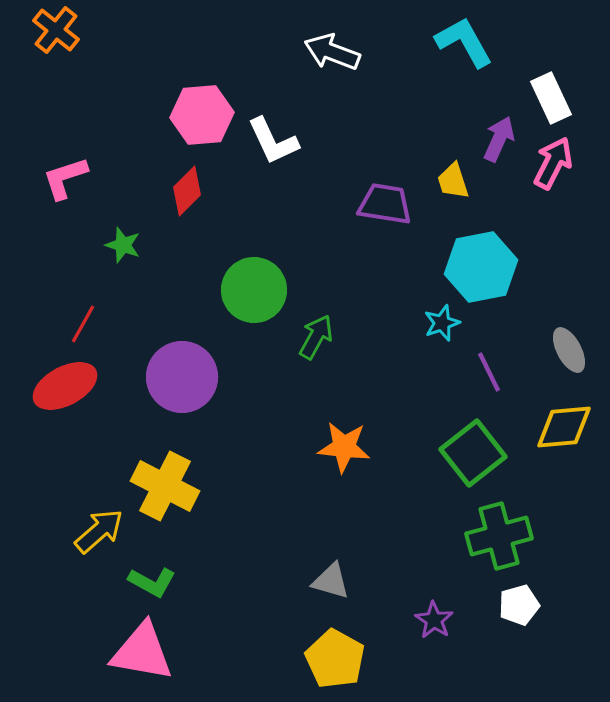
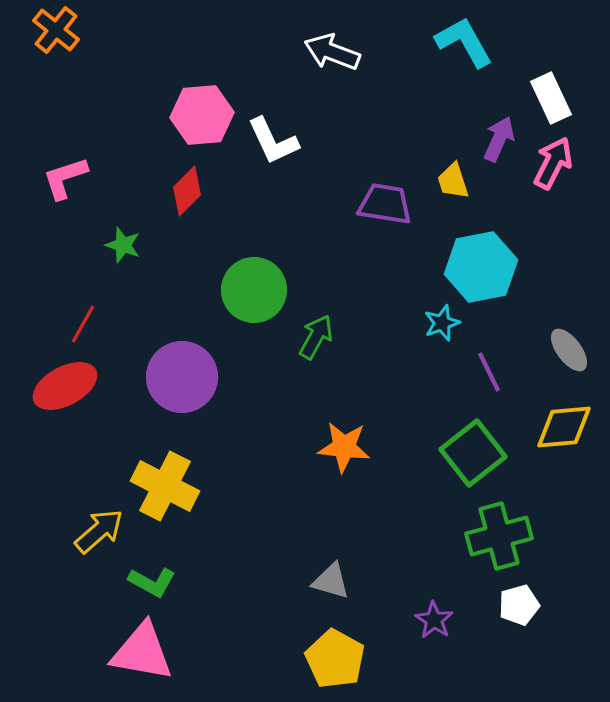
gray ellipse: rotated 9 degrees counterclockwise
